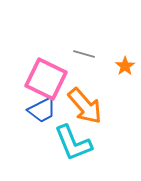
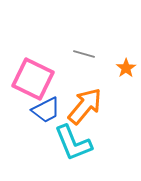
orange star: moved 1 px right, 2 px down
pink square: moved 13 px left
orange arrow: rotated 99 degrees counterclockwise
blue trapezoid: moved 4 px right
